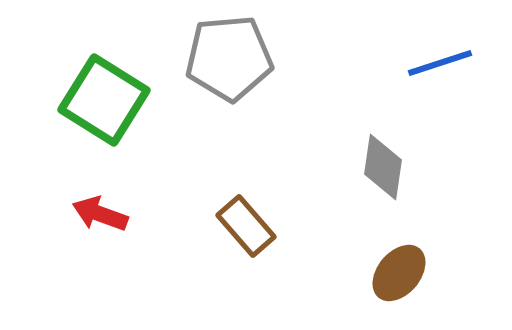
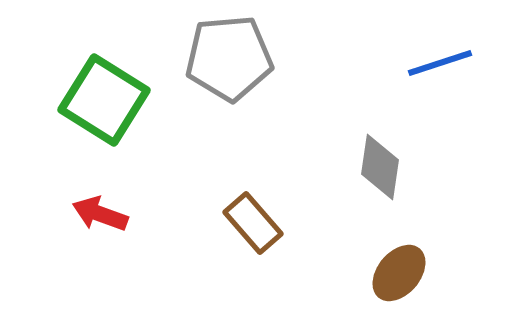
gray diamond: moved 3 px left
brown rectangle: moved 7 px right, 3 px up
